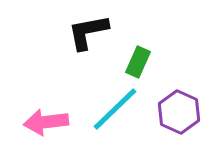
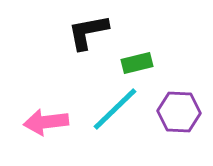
green rectangle: moved 1 px left, 1 px down; rotated 52 degrees clockwise
purple hexagon: rotated 21 degrees counterclockwise
